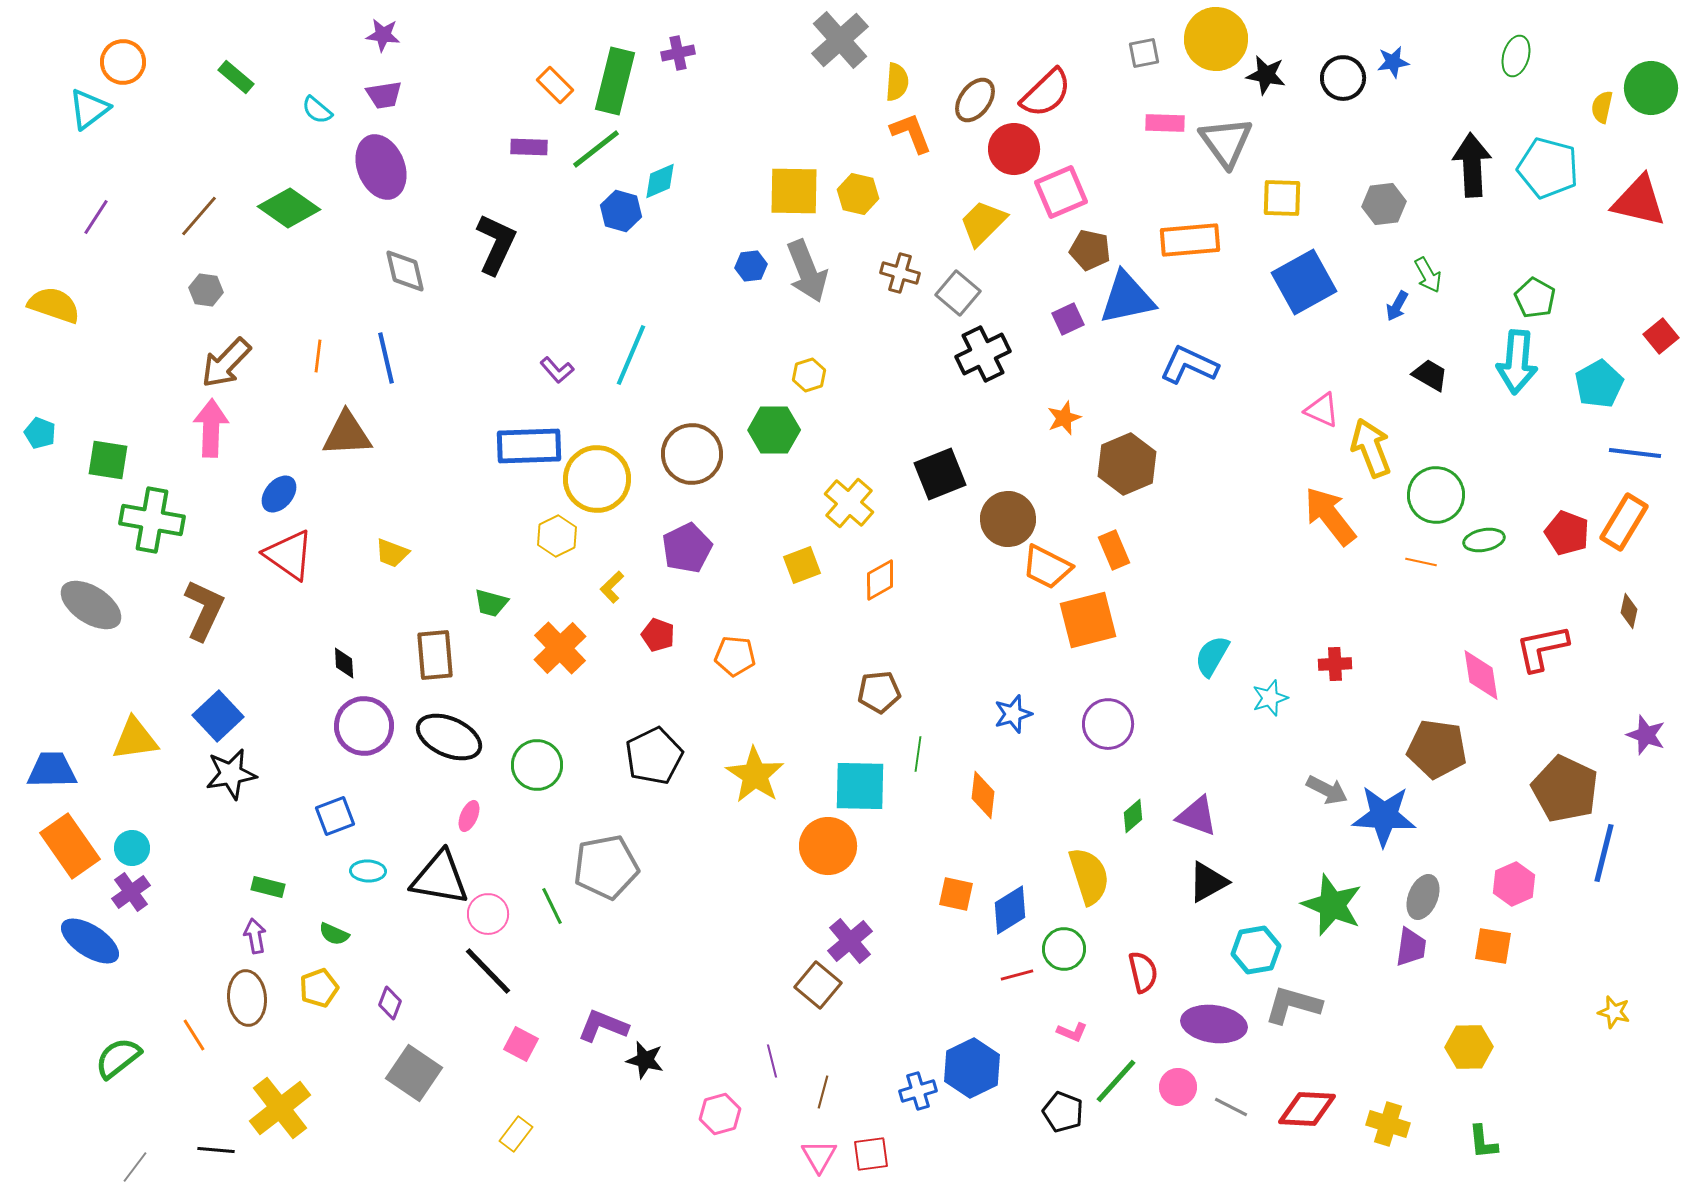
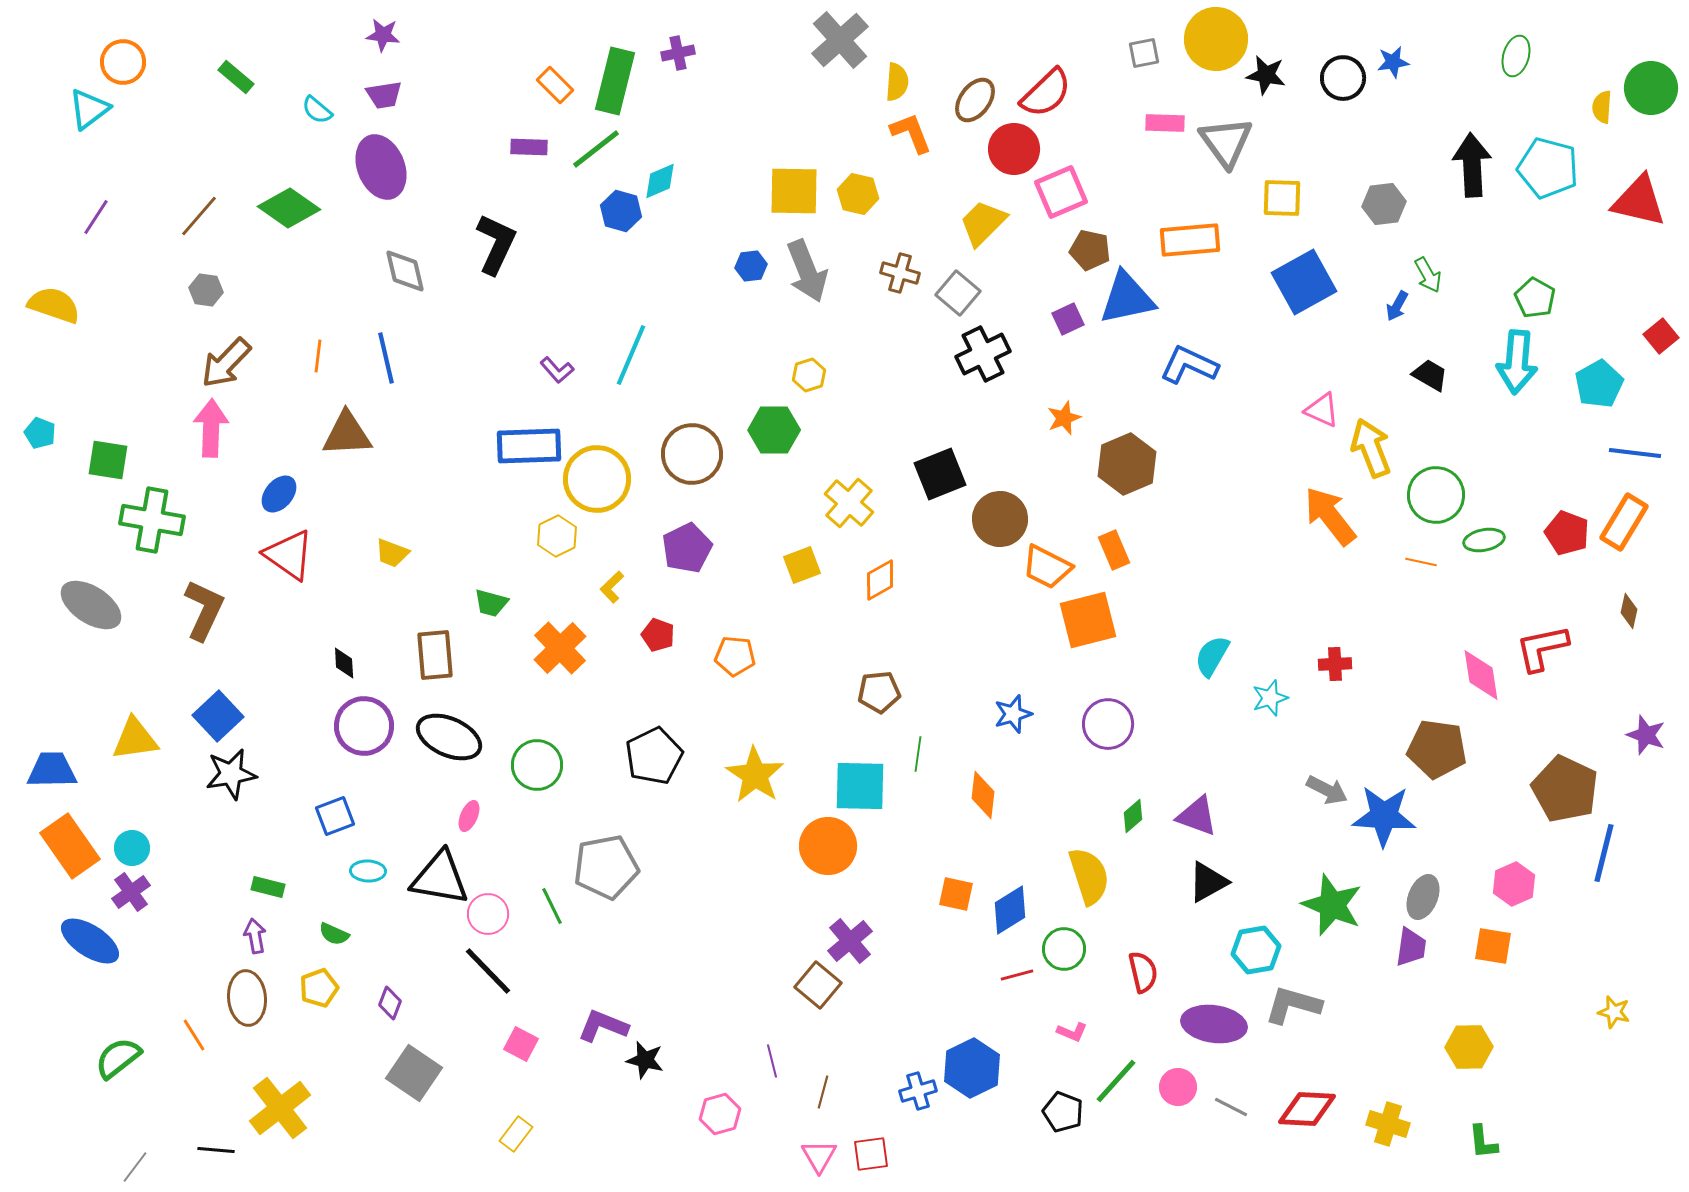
yellow semicircle at (1602, 107): rotated 8 degrees counterclockwise
brown circle at (1008, 519): moved 8 px left
